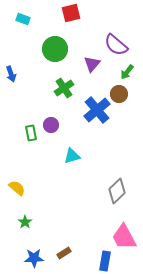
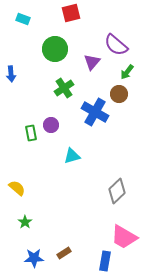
purple triangle: moved 2 px up
blue arrow: rotated 14 degrees clockwise
blue cross: moved 2 px left, 2 px down; rotated 20 degrees counterclockwise
pink trapezoid: rotated 32 degrees counterclockwise
